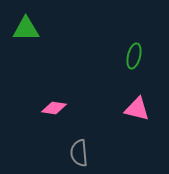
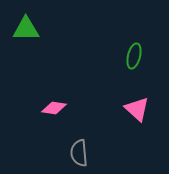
pink triangle: rotated 28 degrees clockwise
